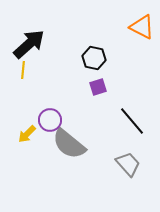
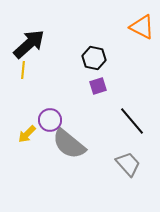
purple square: moved 1 px up
